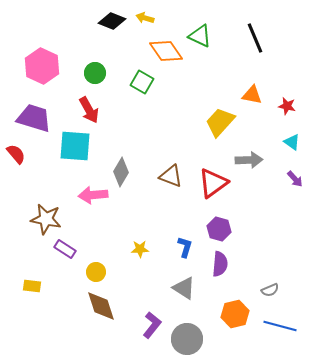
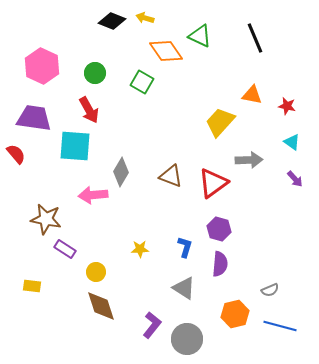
purple trapezoid: rotated 9 degrees counterclockwise
